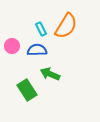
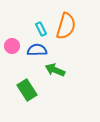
orange semicircle: rotated 16 degrees counterclockwise
green arrow: moved 5 px right, 4 px up
